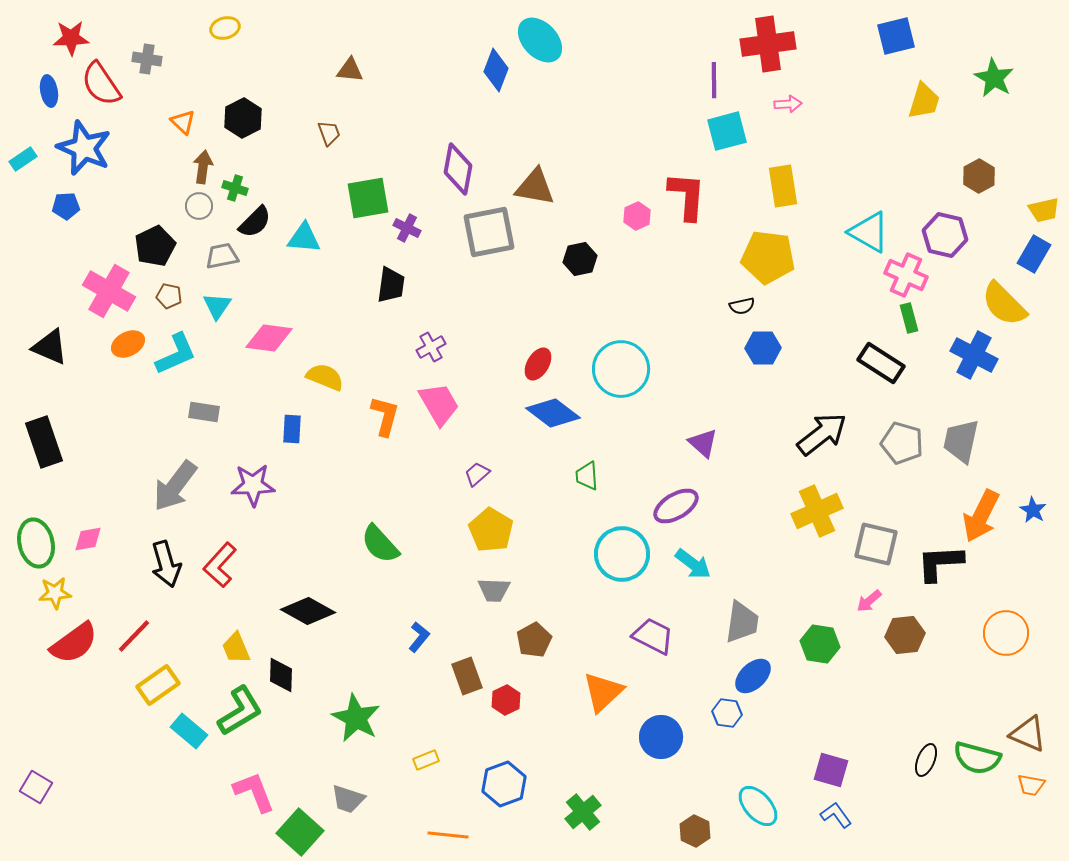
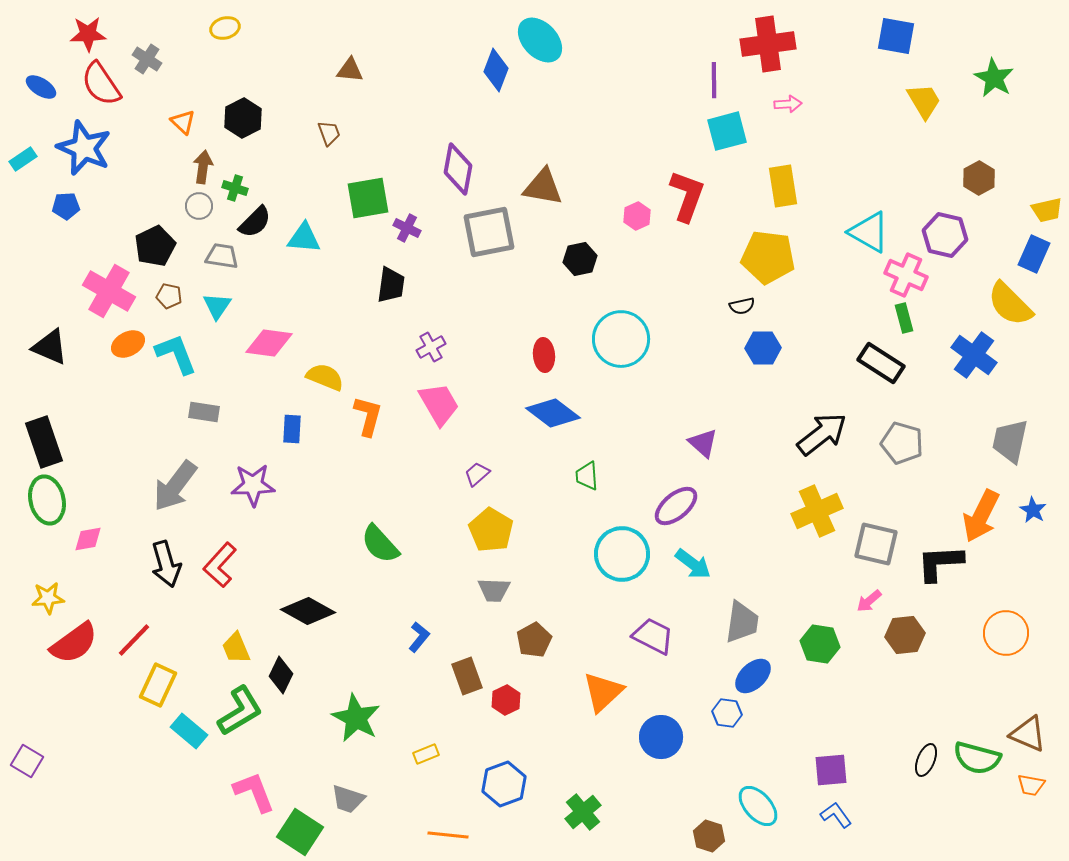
blue square at (896, 36): rotated 24 degrees clockwise
red star at (71, 38): moved 17 px right, 4 px up
gray cross at (147, 59): rotated 24 degrees clockwise
blue ellipse at (49, 91): moved 8 px left, 4 px up; rotated 48 degrees counterclockwise
yellow trapezoid at (924, 101): rotated 48 degrees counterclockwise
brown hexagon at (979, 176): moved 2 px down
brown triangle at (535, 187): moved 8 px right
red L-shape at (687, 196): rotated 16 degrees clockwise
yellow trapezoid at (1044, 210): moved 3 px right
blue rectangle at (1034, 254): rotated 6 degrees counterclockwise
gray trapezoid at (222, 256): rotated 20 degrees clockwise
yellow semicircle at (1004, 304): moved 6 px right
green rectangle at (909, 318): moved 5 px left
pink diamond at (269, 338): moved 5 px down
cyan L-shape at (176, 354): rotated 87 degrees counterclockwise
blue cross at (974, 355): rotated 9 degrees clockwise
red ellipse at (538, 364): moved 6 px right, 9 px up; rotated 36 degrees counterclockwise
cyan circle at (621, 369): moved 30 px up
orange L-shape at (385, 416): moved 17 px left
gray trapezoid at (961, 441): moved 49 px right
purple ellipse at (676, 506): rotated 9 degrees counterclockwise
green ellipse at (36, 543): moved 11 px right, 43 px up
yellow star at (55, 593): moved 7 px left, 5 px down
red line at (134, 636): moved 4 px down
black diamond at (281, 675): rotated 24 degrees clockwise
yellow rectangle at (158, 685): rotated 30 degrees counterclockwise
yellow rectangle at (426, 760): moved 6 px up
purple square at (831, 770): rotated 21 degrees counterclockwise
purple square at (36, 787): moved 9 px left, 26 px up
brown hexagon at (695, 831): moved 14 px right, 5 px down; rotated 8 degrees counterclockwise
green square at (300, 832): rotated 9 degrees counterclockwise
